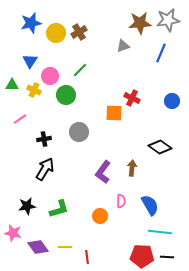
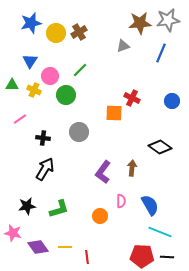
black cross: moved 1 px left, 1 px up; rotated 16 degrees clockwise
cyan line: rotated 15 degrees clockwise
